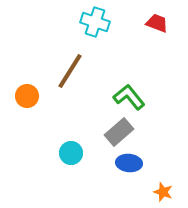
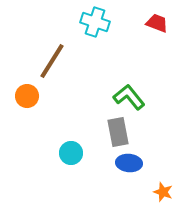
brown line: moved 18 px left, 10 px up
gray rectangle: moved 1 px left; rotated 60 degrees counterclockwise
